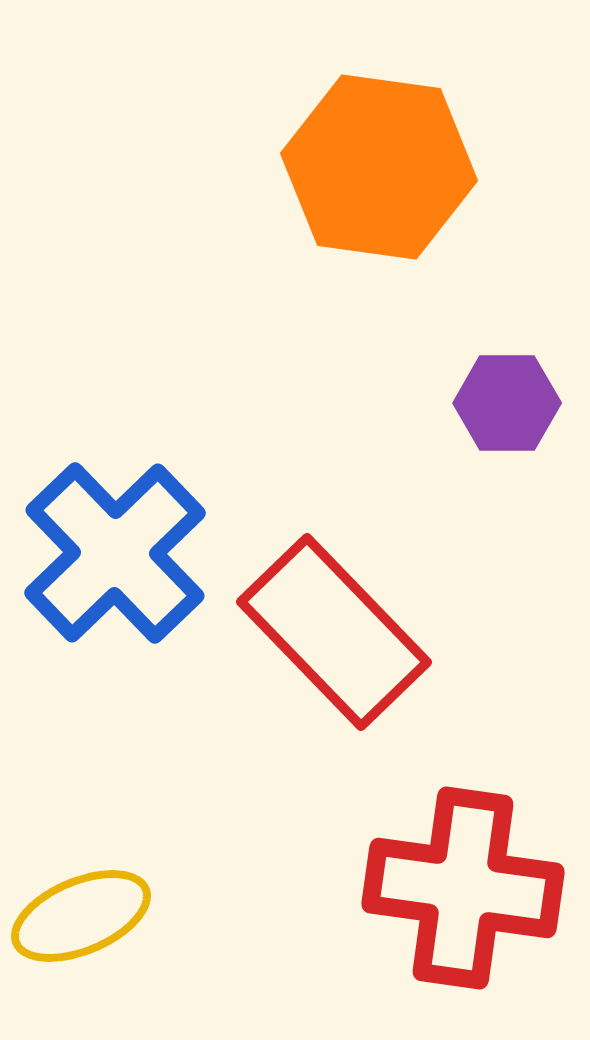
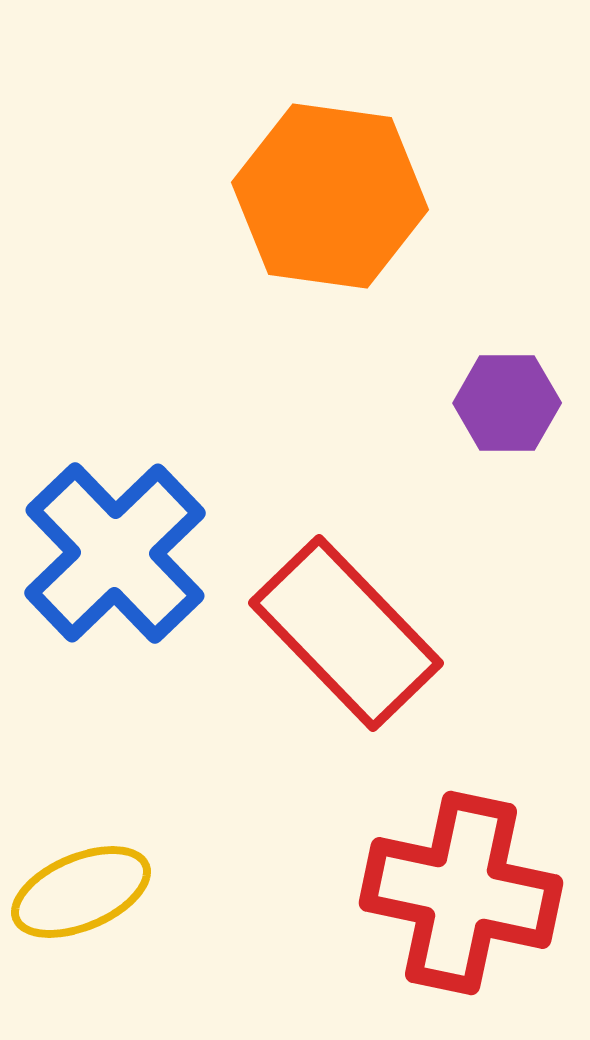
orange hexagon: moved 49 px left, 29 px down
red rectangle: moved 12 px right, 1 px down
red cross: moved 2 px left, 5 px down; rotated 4 degrees clockwise
yellow ellipse: moved 24 px up
